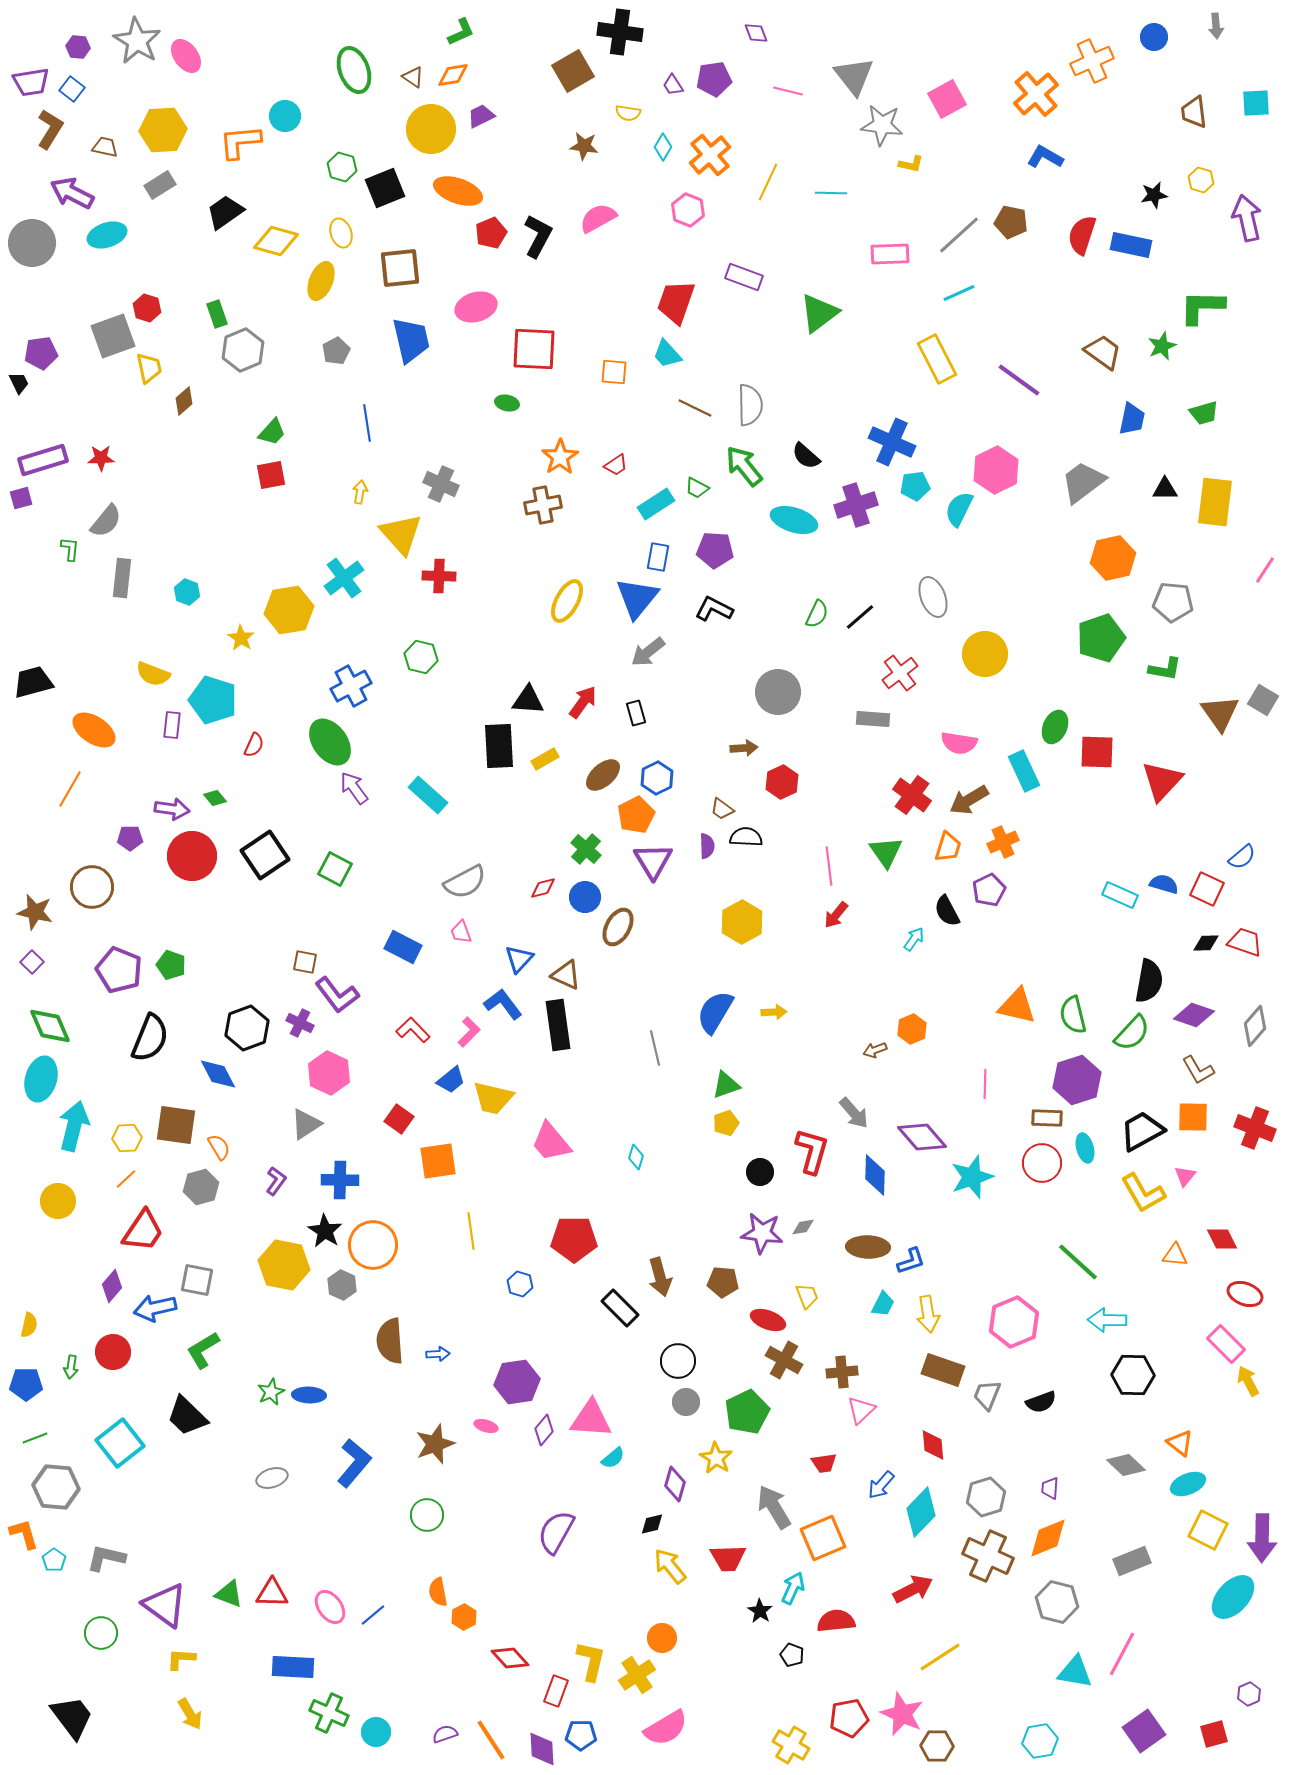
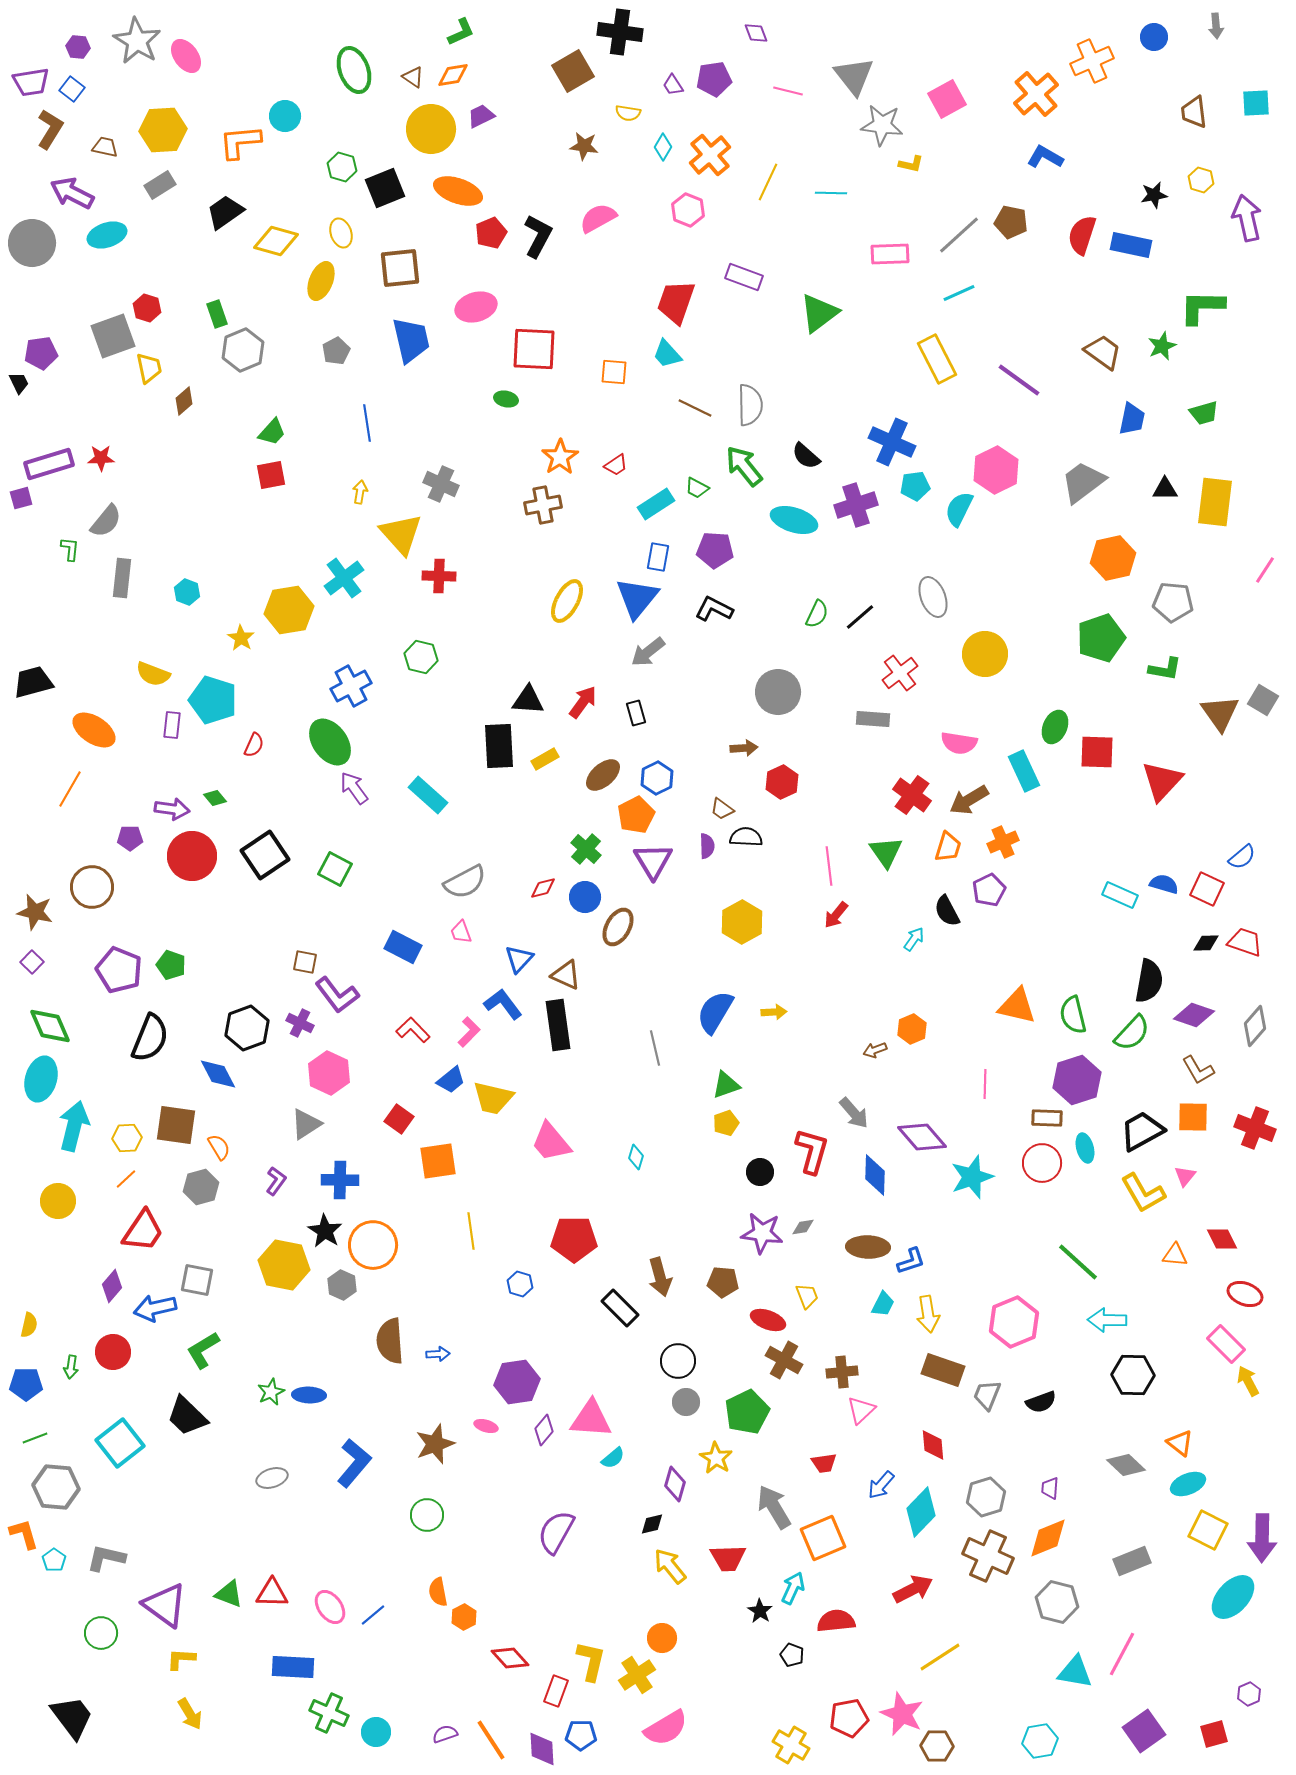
green ellipse at (507, 403): moved 1 px left, 4 px up
purple rectangle at (43, 460): moved 6 px right, 4 px down
